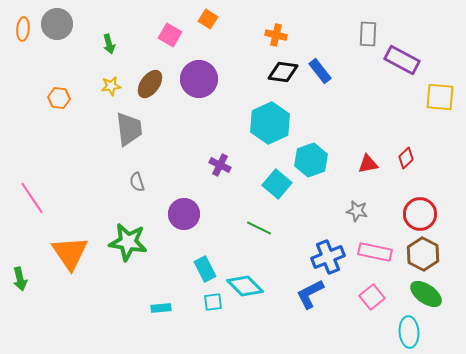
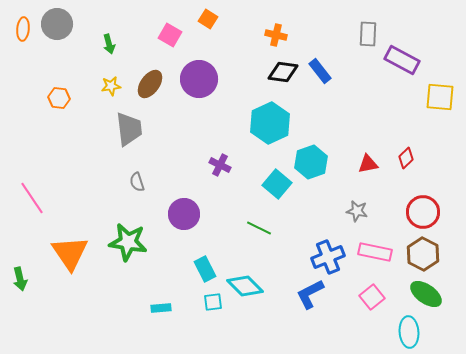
cyan hexagon at (311, 160): moved 2 px down
red circle at (420, 214): moved 3 px right, 2 px up
